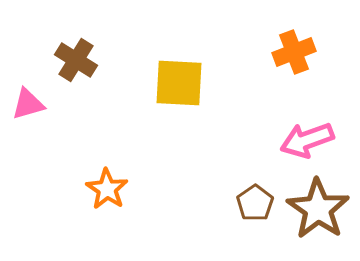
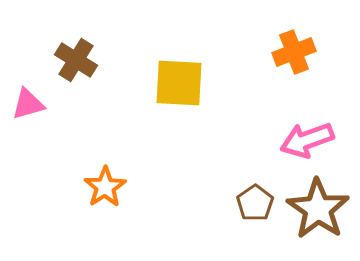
orange star: moved 2 px left, 2 px up; rotated 6 degrees clockwise
